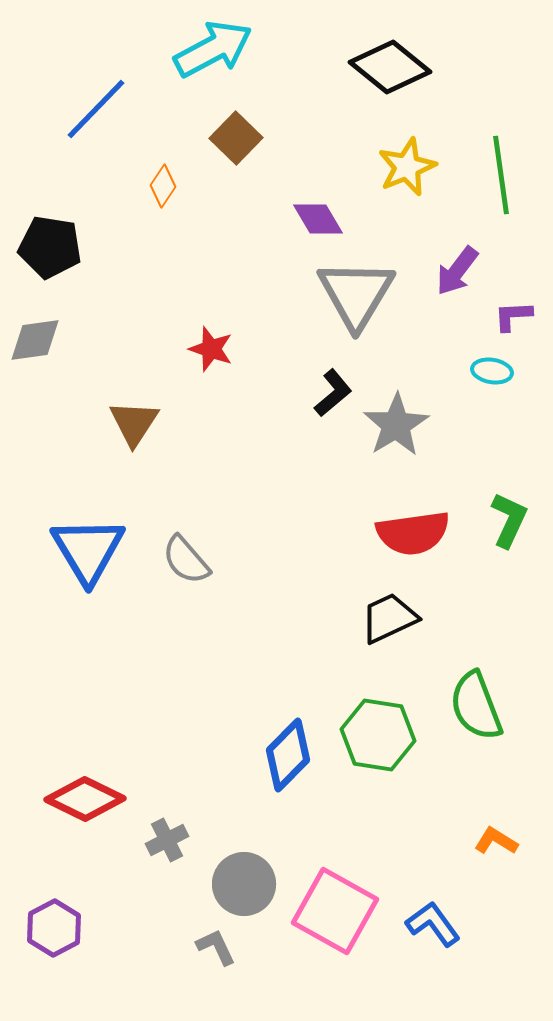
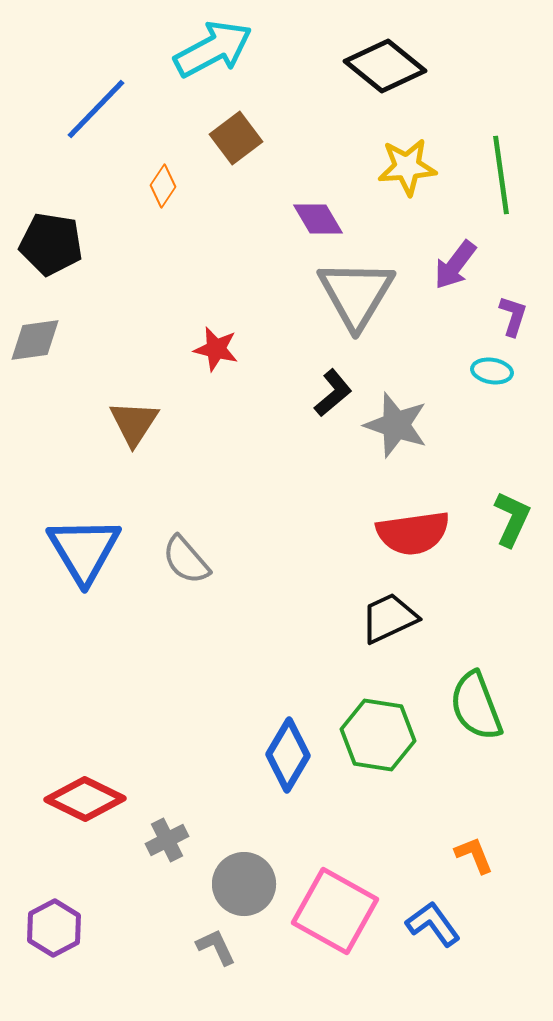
black diamond: moved 5 px left, 1 px up
brown square: rotated 9 degrees clockwise
yellow star: rotated 18 degrees clockwise
black pentagon: moved 1 px right, 3 px up
purple arrow: moved 2 px left, 6 px up
purple L-shape: rotated 111 degrees clockwise
red star: moved 5 px right; rotated 6 degrees counterclockwise
gray star: rotated 22 degrees counterclockwise
green L-shape: moved 3 px right, 1 px up
blue triangle: moved 4 px left
blue diamond: rotated 14 degrees counterclockwise
orange L-shape: moved 22 px left, 14 px down; rotated 36 degrees clockwise
